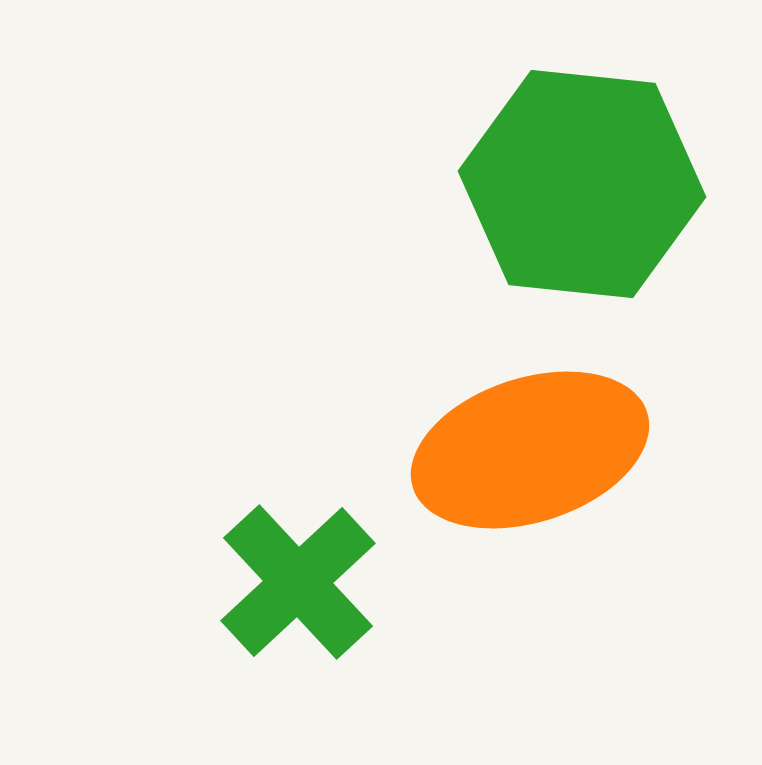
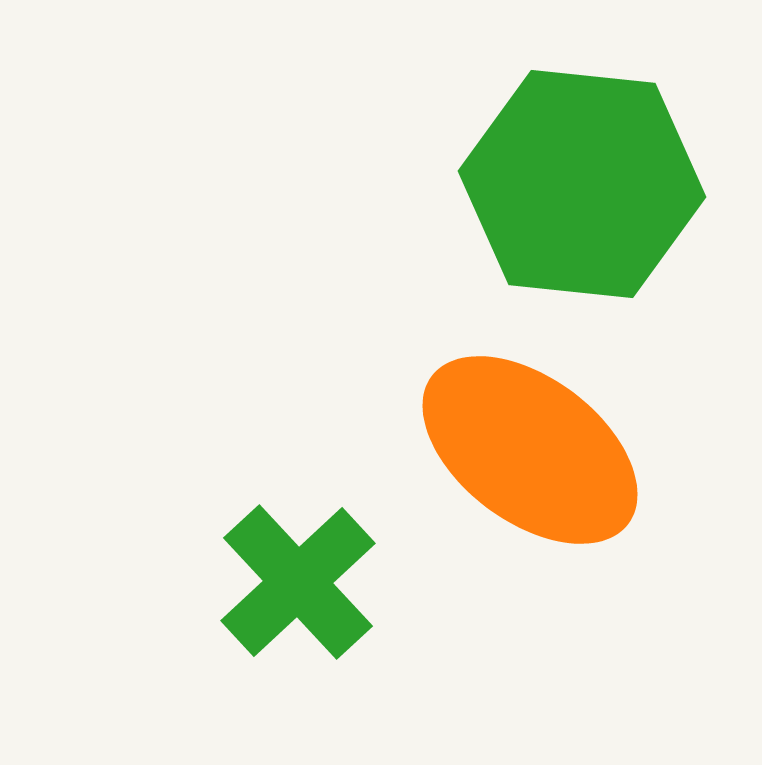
orange ellipse: rotated 55 degrees clockwise
